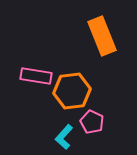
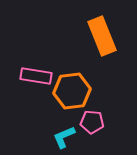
pink pentagon: rotated 20 degrees counterclockwise
cyan L-shape: rotated 25 degrees clockwise
